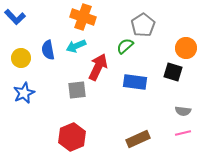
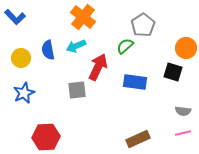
orange cross: rotated 20 degrees clockwise
red hexagon: moved 26 px left; rotated 20 degrees clockwise
